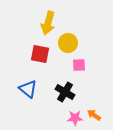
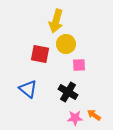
yellow arrow: moved 8 px right, 2 px up
yellow circle: moved 2 px left, 1 px down
black cross: moved 3 px right
